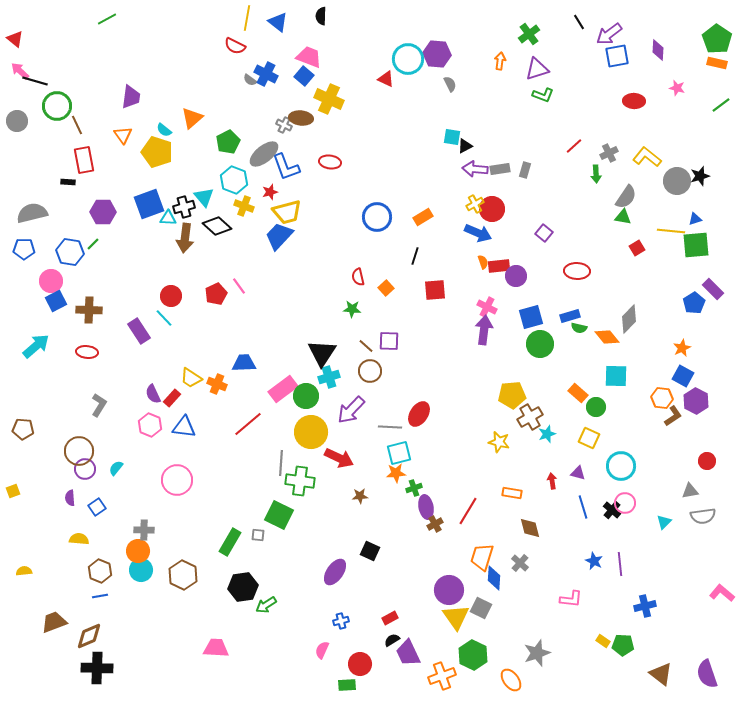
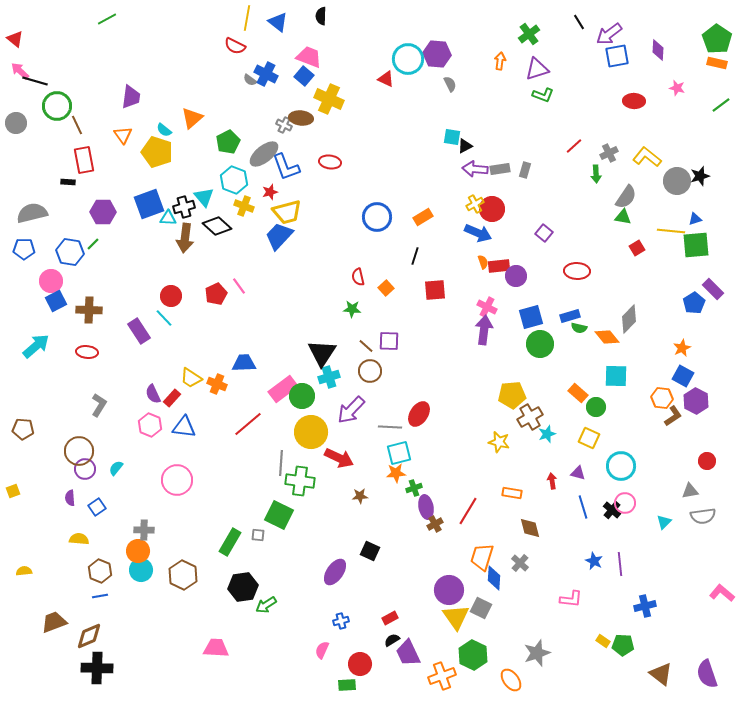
gray circle at (17, 121): moved 1 px left, 2 px down
green circle at (306, 396): moved 4 px left
